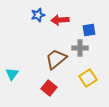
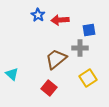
blue star: rotated 24 degrees counterclockwise
cyan triangle: rotated 24 degrees counterclockwise
